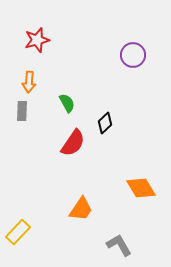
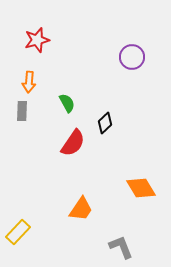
purple circle: moved 1 px left, 2 px down
gray L-shape: moved 2 px right, 2 px down; rotated 8 degrees clockwise
